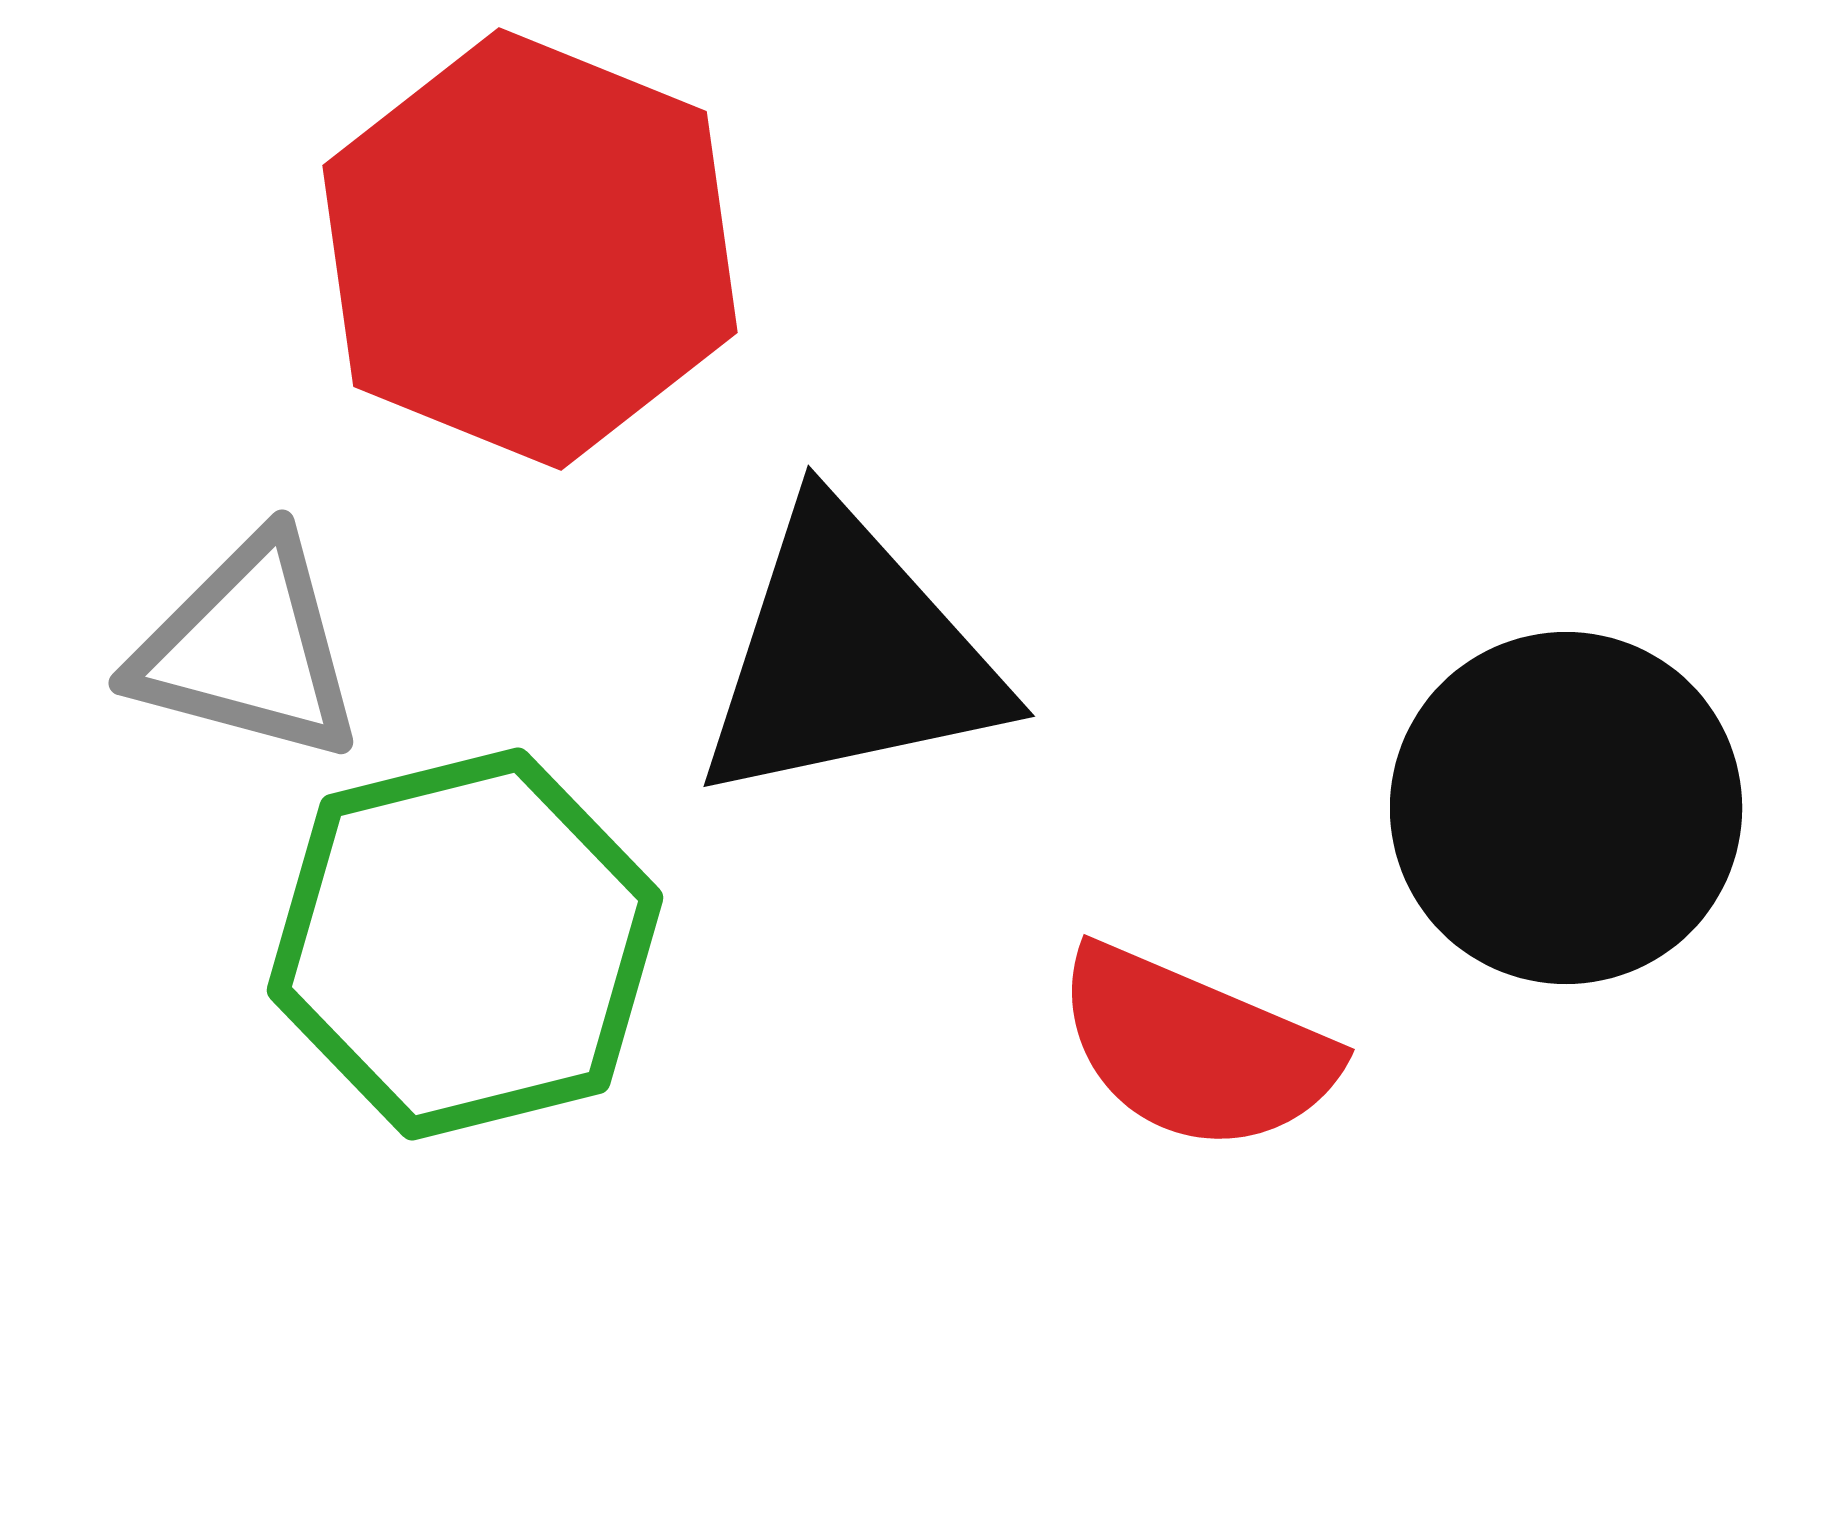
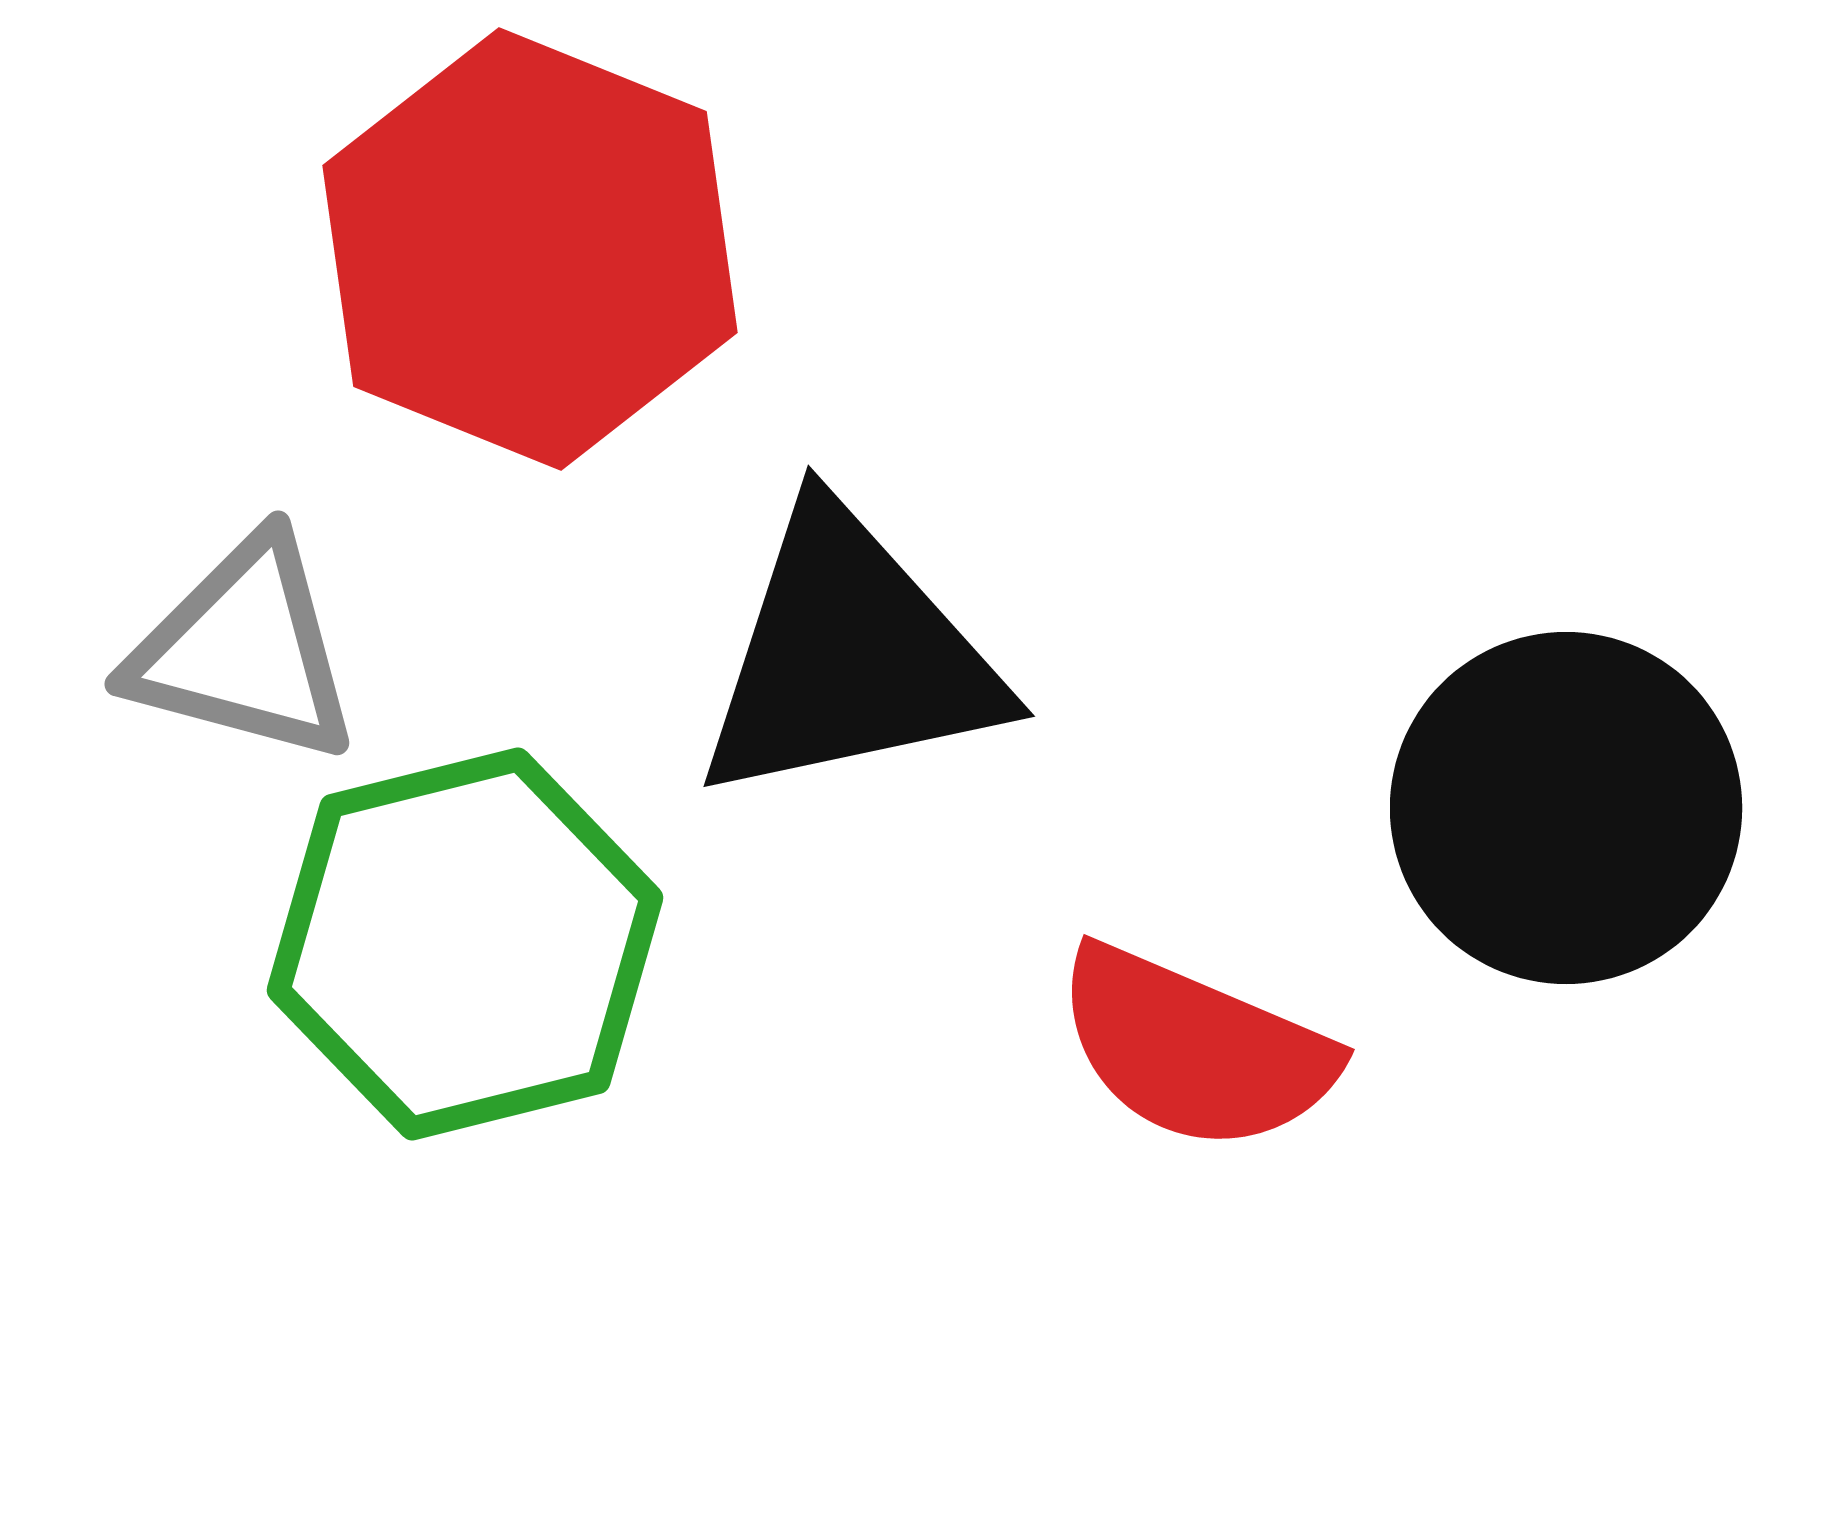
gray triangle: moved 4 px left, 1 px down
